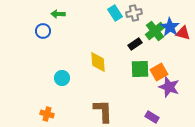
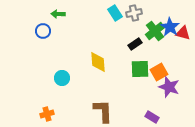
orange cross: rotated 32 degrees counterclockwise
